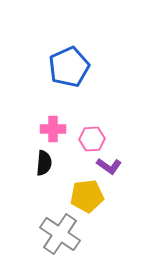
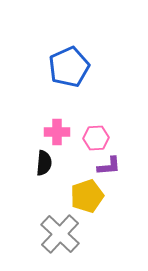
pink cross: moved 4 px right, 3 px down
pink hexagon: moved 4 px right, 1 px up
purple L-shape: rotated 40 degrees counterclockwise
yellow pentagon: rotated 12 degrees counterclockwise
gray cross: rotated 9 degrees clockwise
